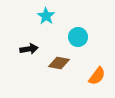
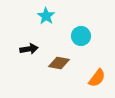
cyan circle: moved 3 px right, 1 px up
orange semicircle: moved 2 px down
